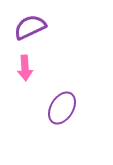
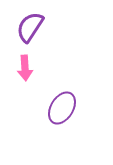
purple semicircle: rotated 32 degrees counterclockwise
